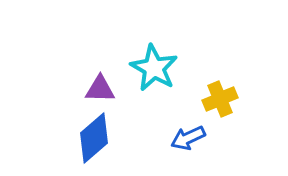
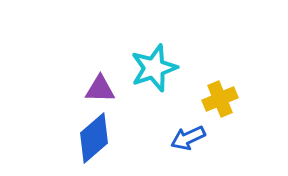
cyan star: rotated 24 degrees clockwise
